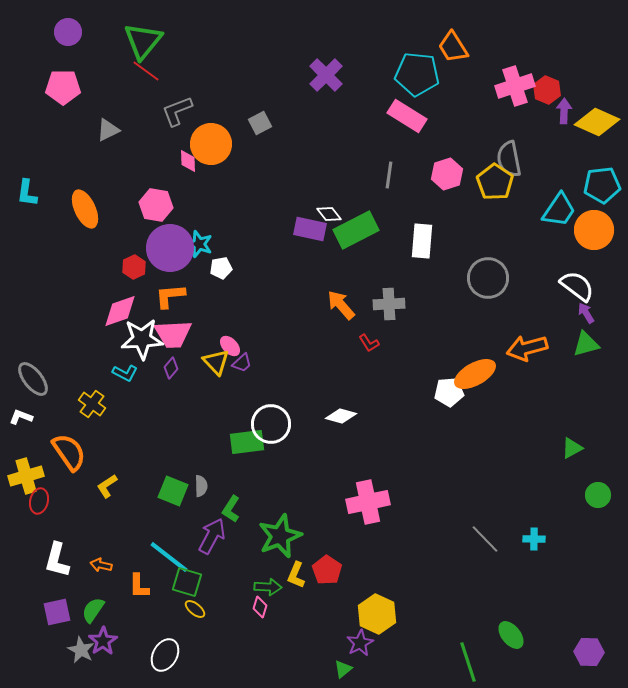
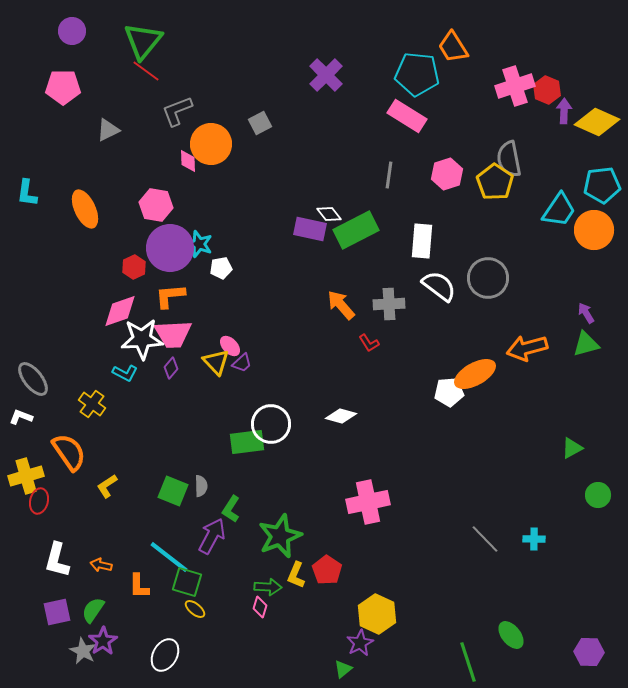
purple circle at (68, 32): moved 4 px right, 1 px up
white semicircle at (577, 286): moved 138 px left
gray star at (81, 650): moved 2 px right, 1 px down
